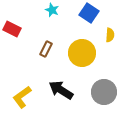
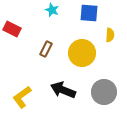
blue square: rotated 30 degrees counterclockwise
black arrow: moved 2 px right; rotated 10 degrees counterclockwise
